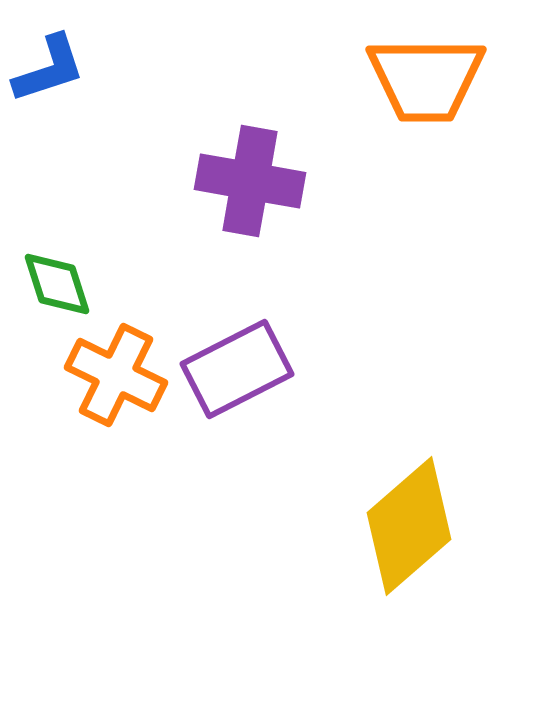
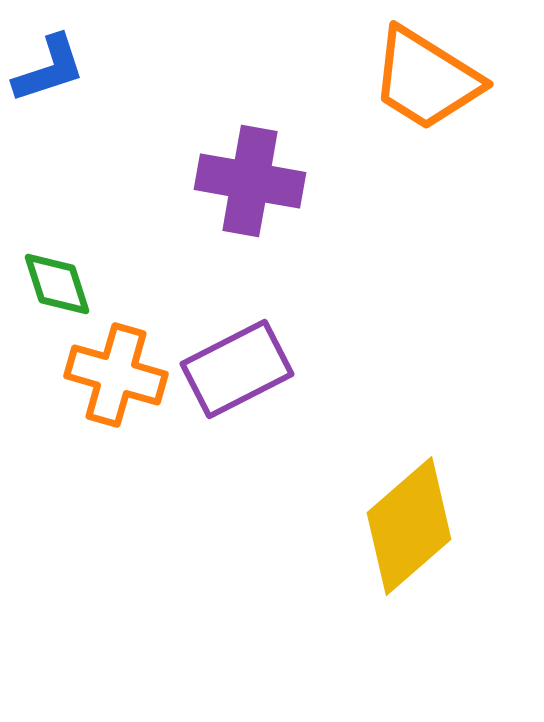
orange trapezoid: rotated 32 degrees clockwise
orange cross: rotated 10 degrees counterclockwise
